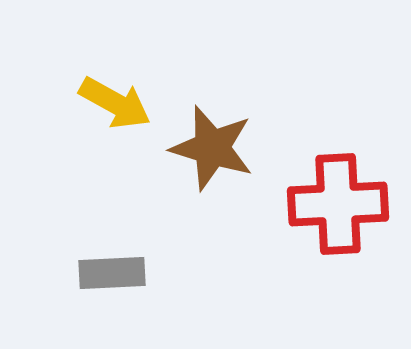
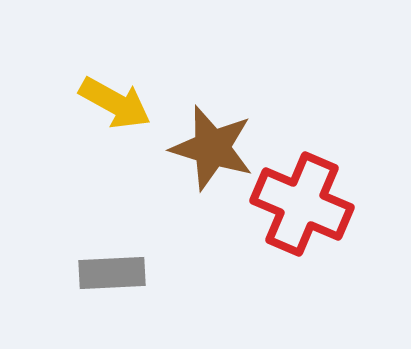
red cross: moved 36 px left; rotated 26 degrees clockwise
